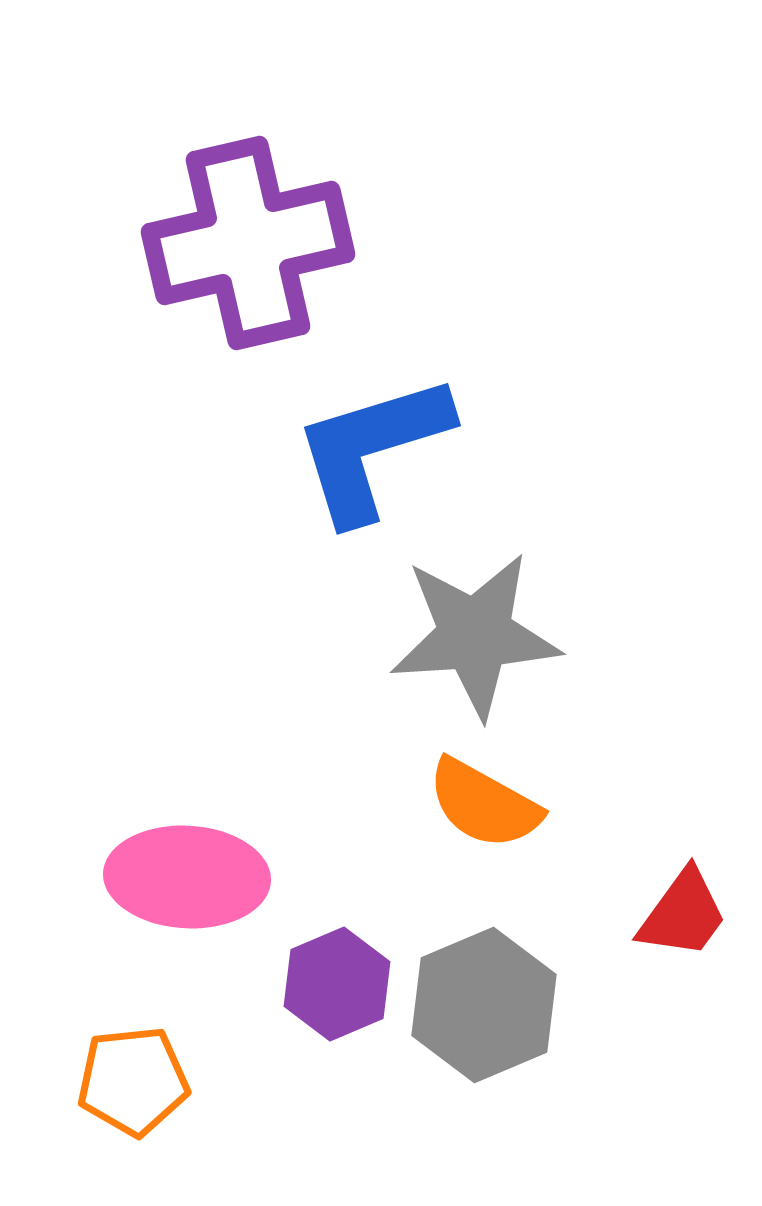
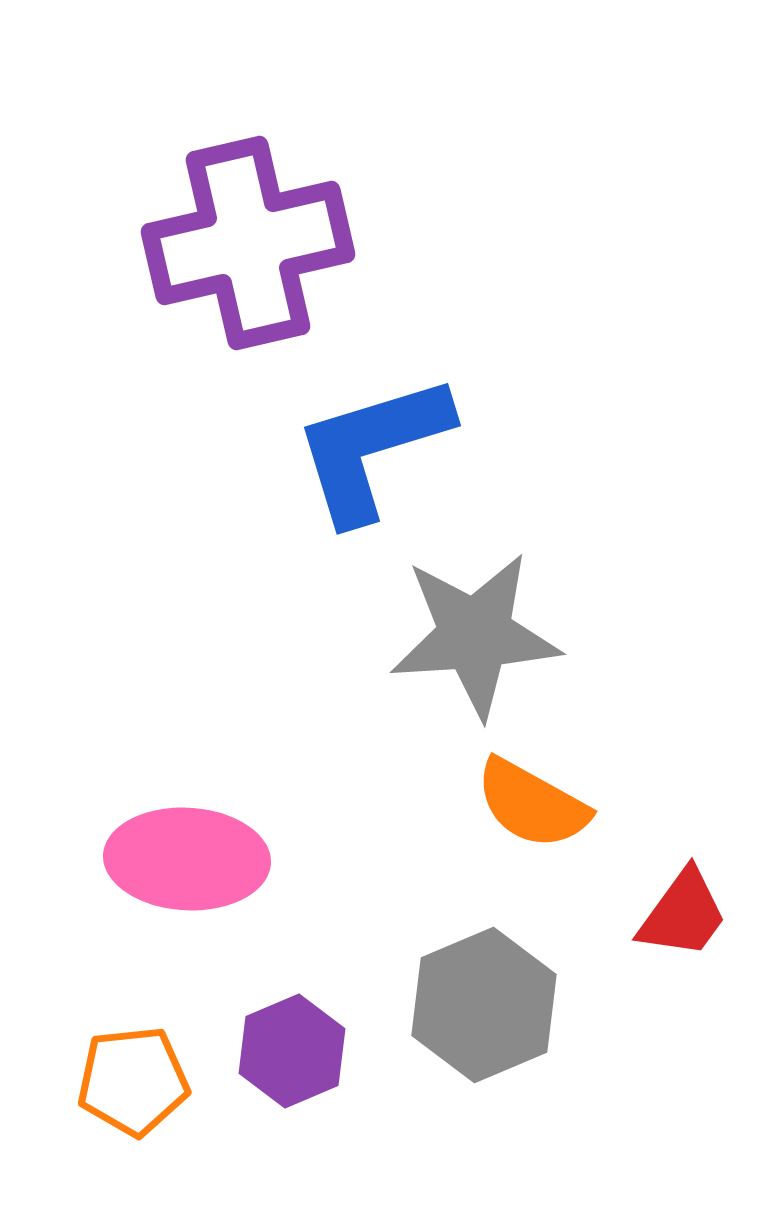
orange semicircle: moved 48 px right
pink ellipse: moved 18 px up
purple hexagon: moved 45 px left, 67 px down
